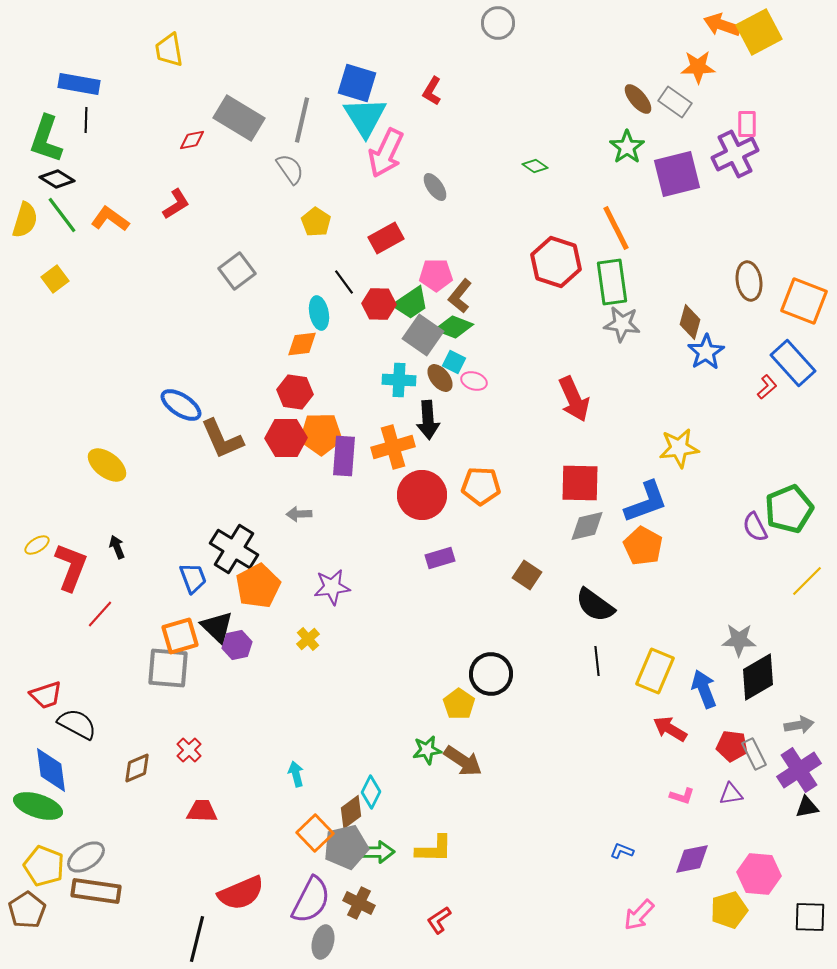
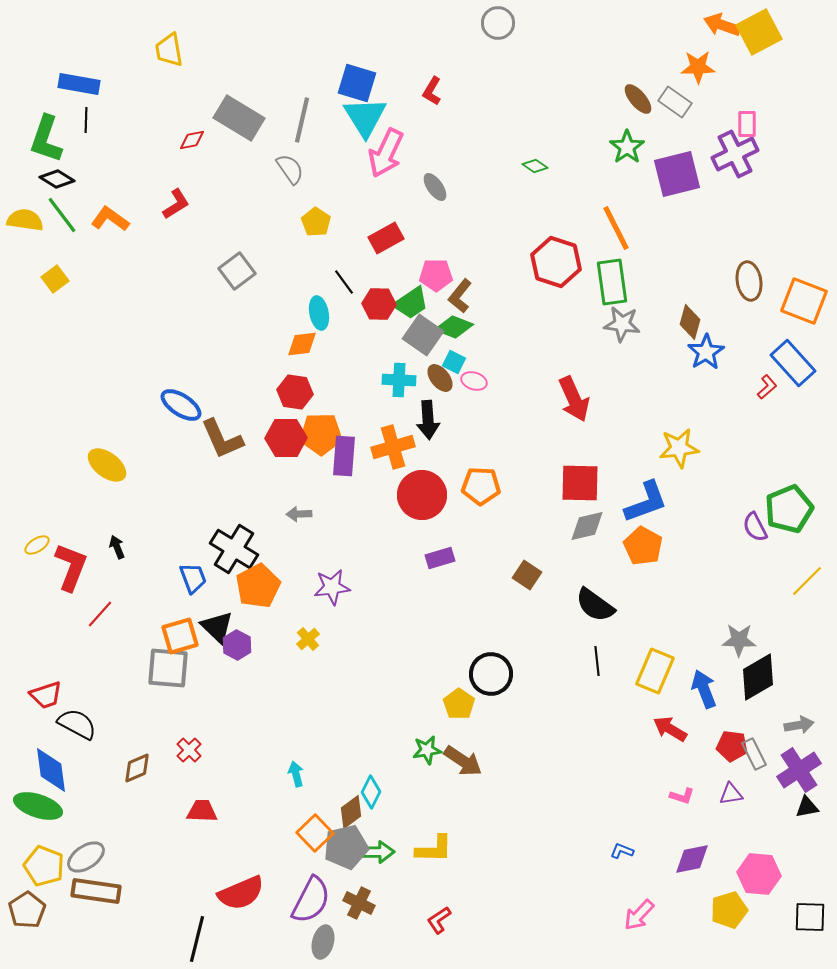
yellow semicircle at (25, 220): rotated 99 degrees counterclockwise
purple hexagon at (237, 645): rotated 20 degrees counterclockwise
